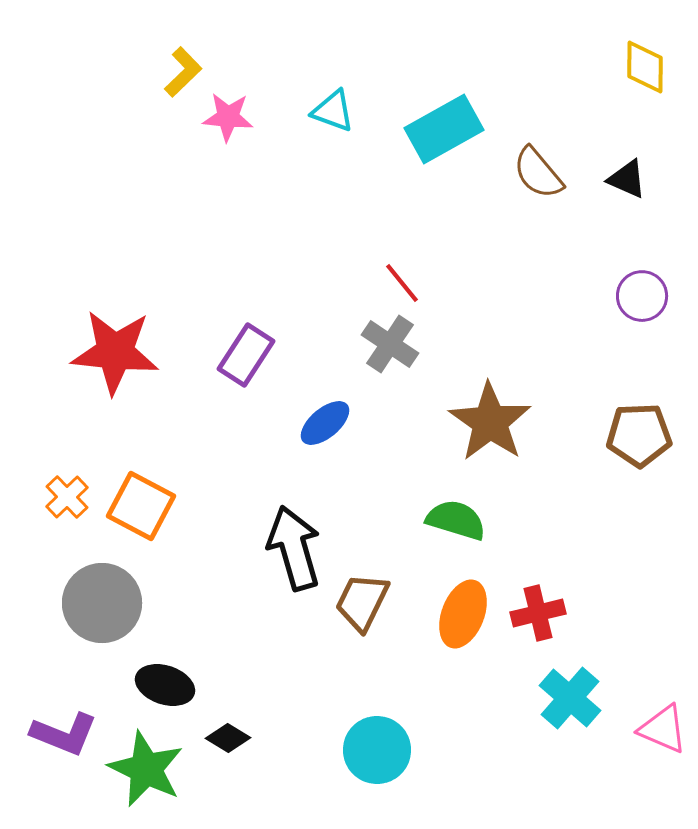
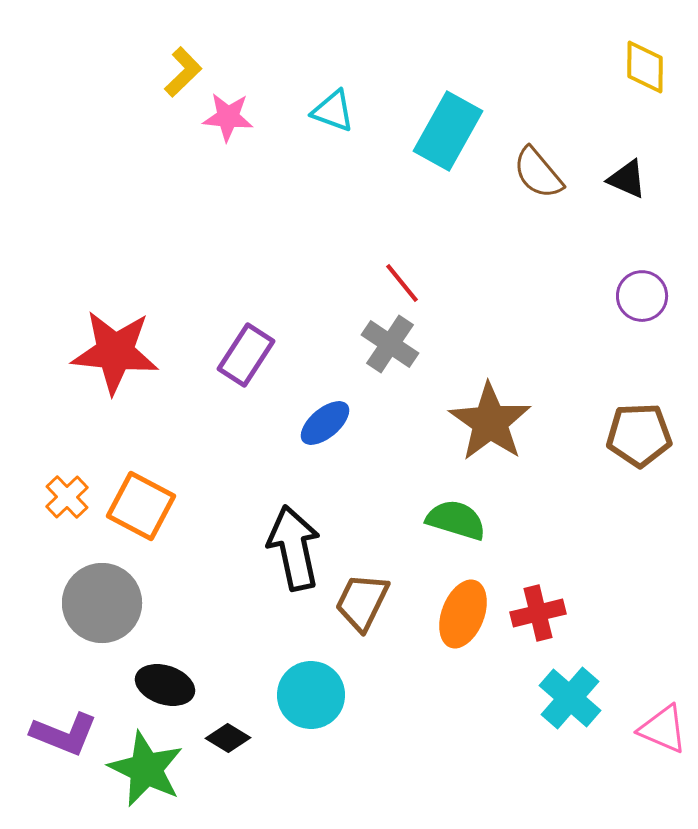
cyan rectangle: moved 4 px right, 2 px down; rotated 32 degrees counterclockwise
black arrow: rotated 4 degrees clockwise
cyan circle: moved 66 px left, 55 px up
